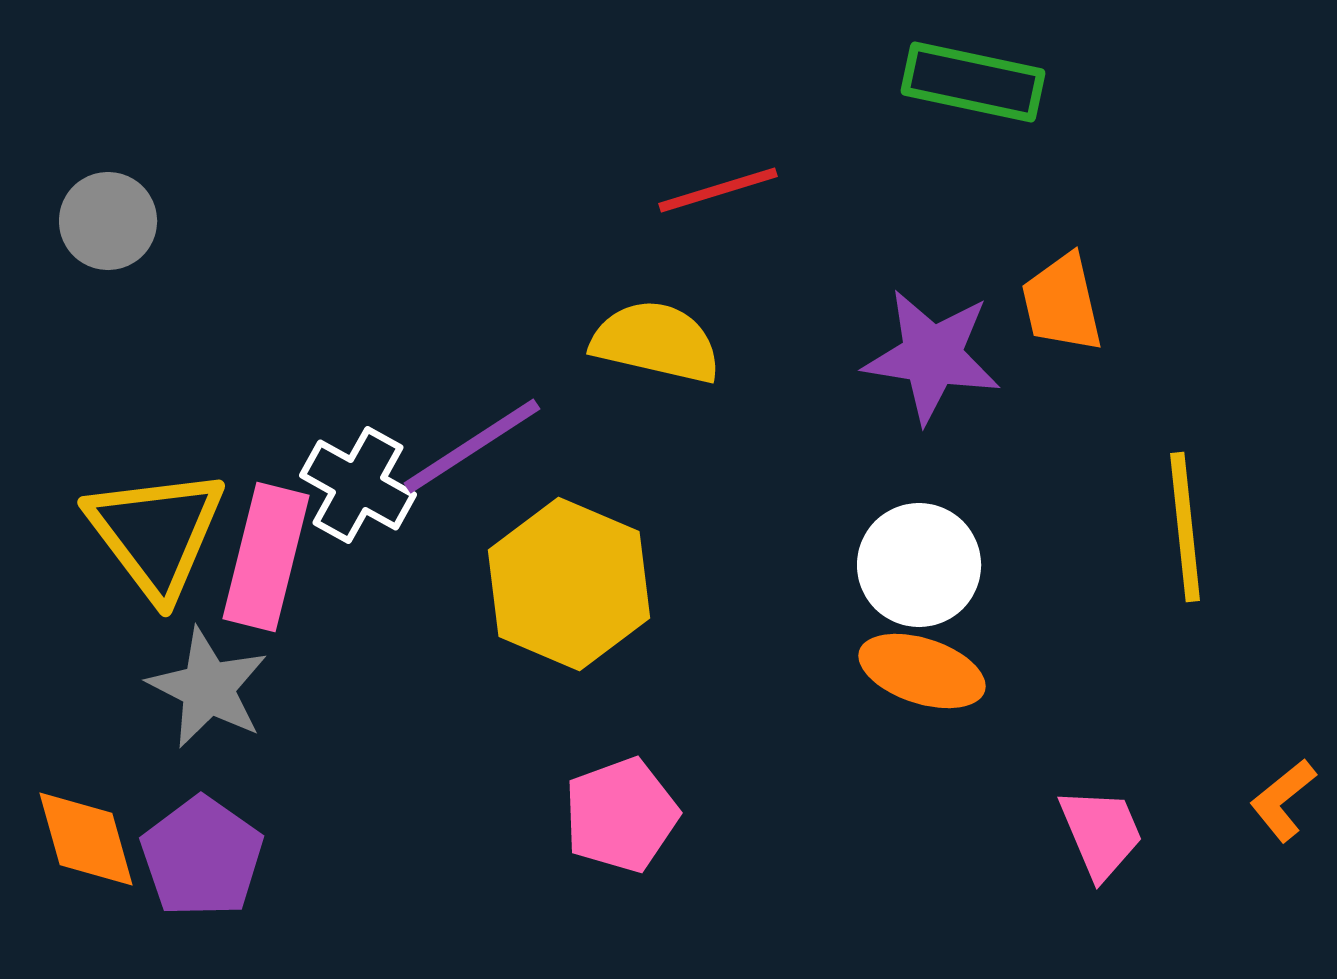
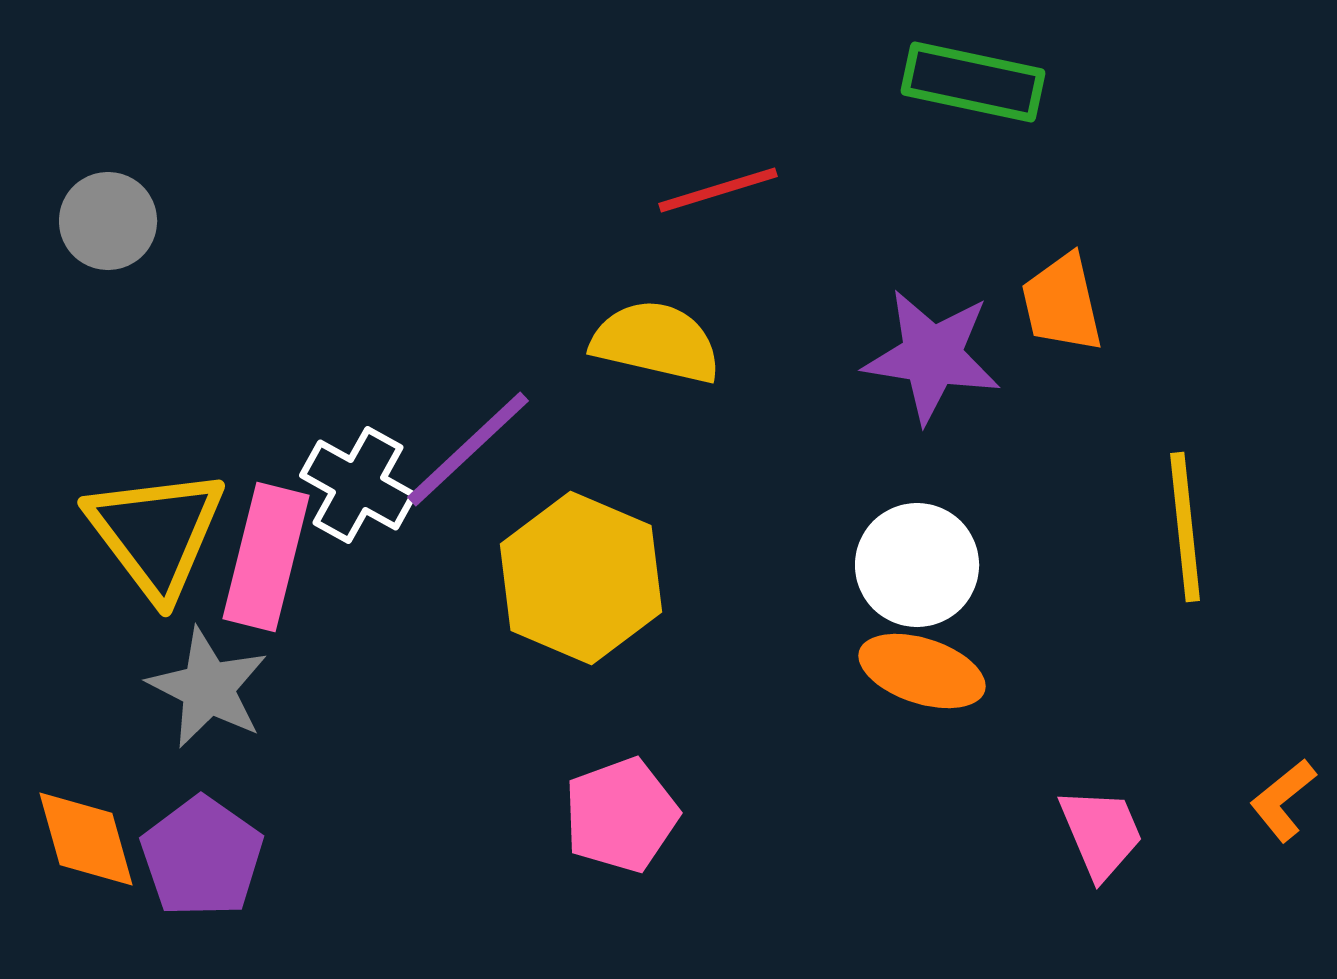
purple line: moved 4 px left, 3 px down; rotated 10 degrees counterclockwise
white circle: moved 2 px left
yellow hexagon: moved 12 px right, 6 px up
